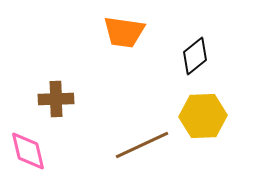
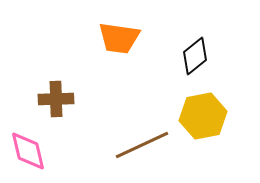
orange trapezoid: moved 5 px left, 6 px down
yellow hexagon: rotated 9 degrees counterclockwise
